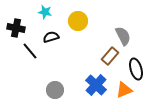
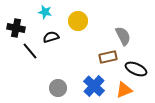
brown rectangle: moved 2 px left, 1 px down; rotated 36 degrees clockwise
black ellipse: rotated 50 degrees counterclockwise
blue cross: moved 2 px left, 1 px down
gray circle: moved 3 px right, 2 px up
